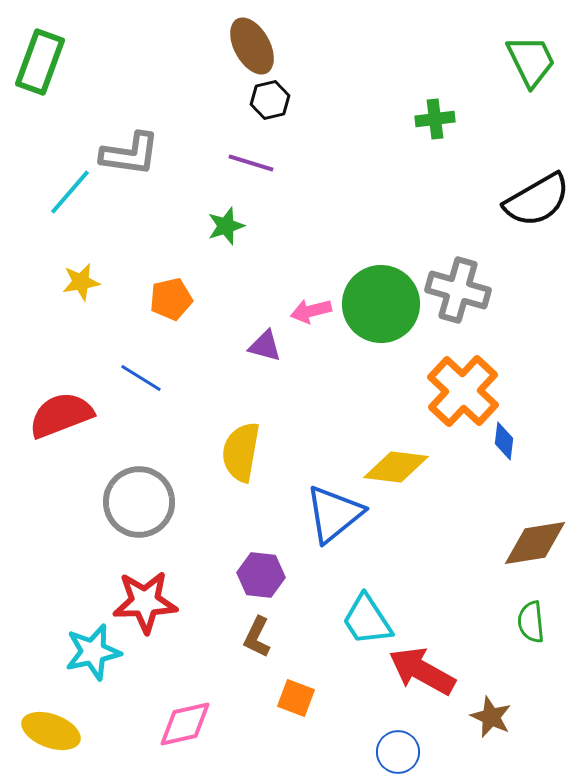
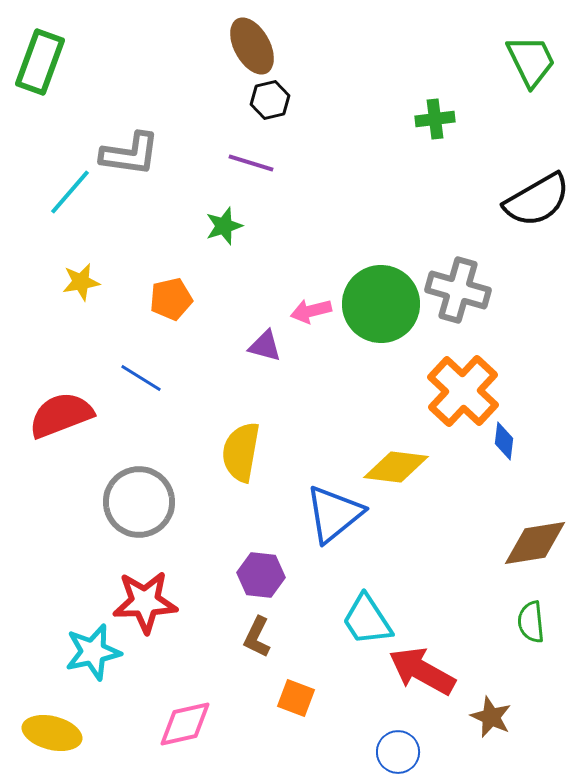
green star: moved 2 px left
yellow ellipse: moved 1 px right, 2 px down; rotated 6 degrees counterclockwise
